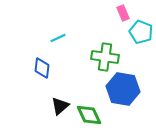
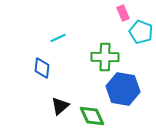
green cross: rotated 8 degrees counterclockwise
green diamond: moved 3 px right, 1 px down
